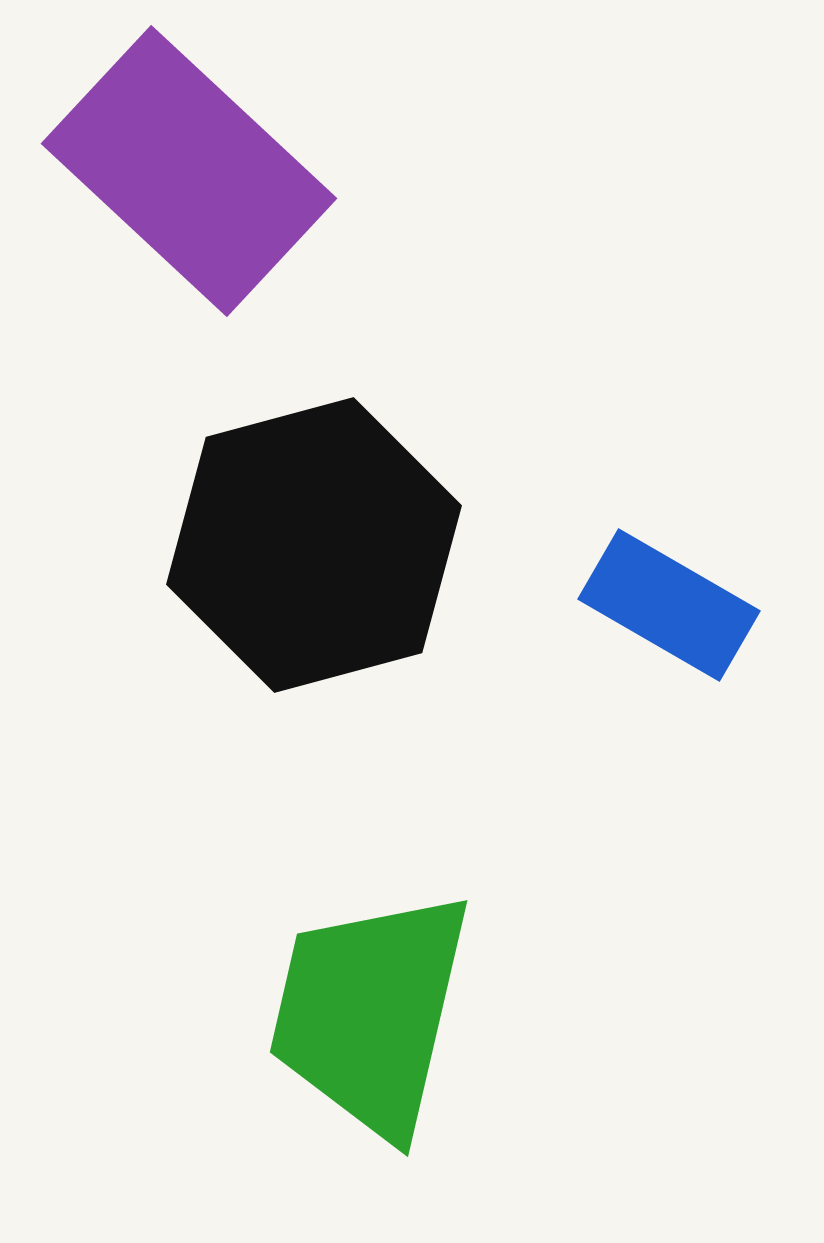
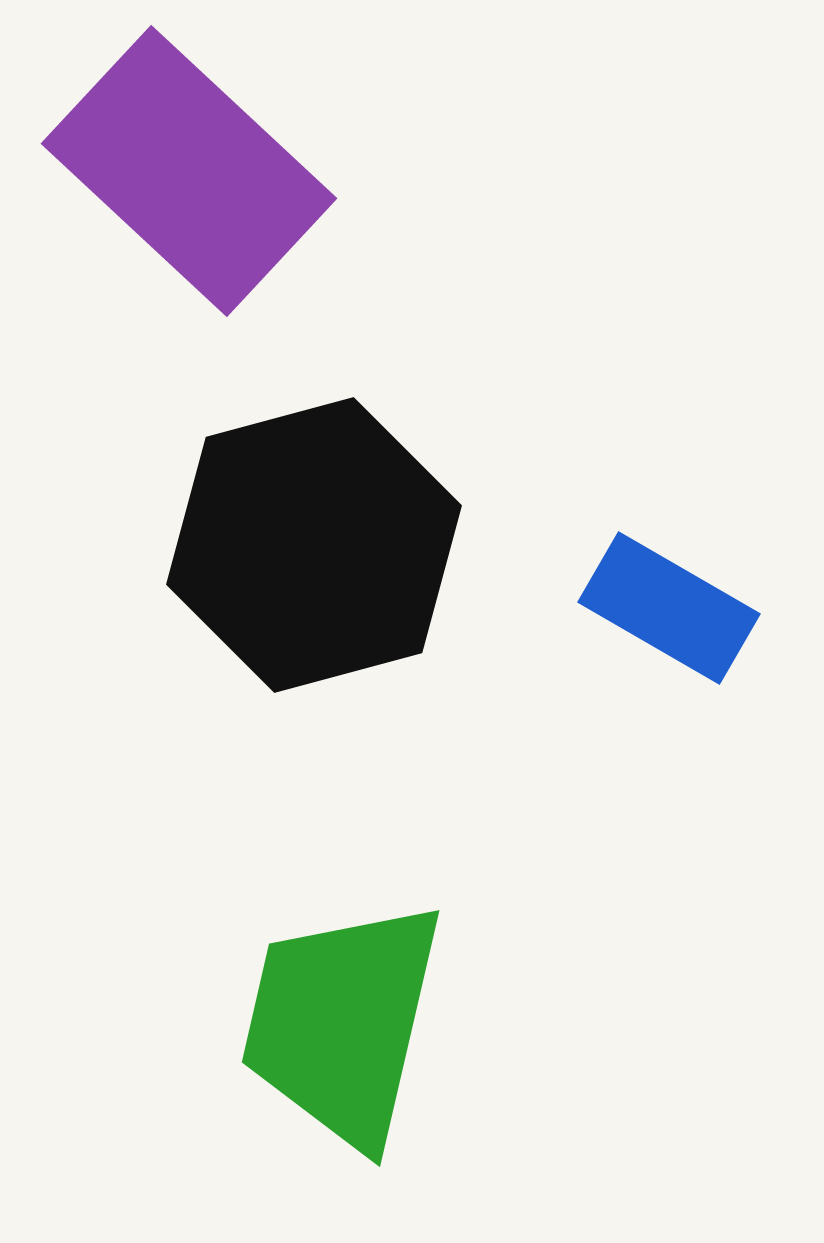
blue rectangle: moved 3 px down
green trapezoid: moved 28 px left, 10 px down
